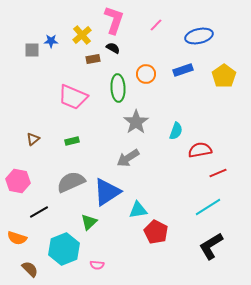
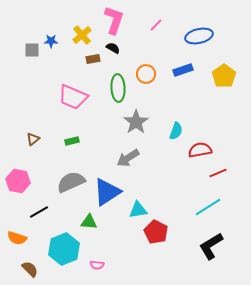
green triangle: rotated 48 degrees clockwise
